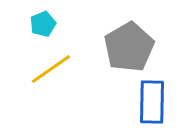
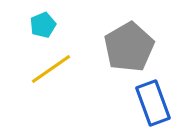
cyan pentagon: moved 1 px down
blue rectangle: moved 1 px right, 1 px down; rotated 21 degrees counterclockwise
